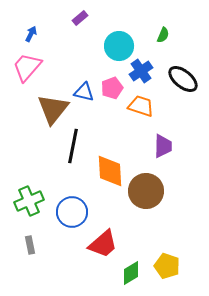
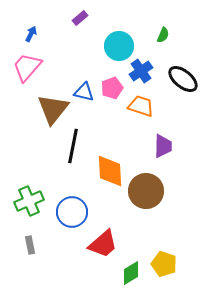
yellow pentagon: moved 3 px left, 2 px up
